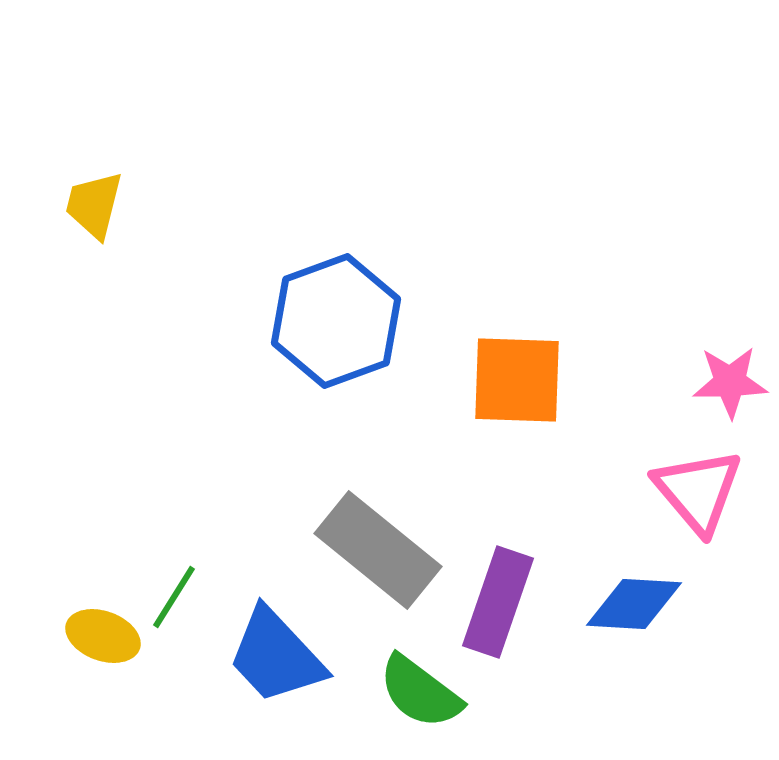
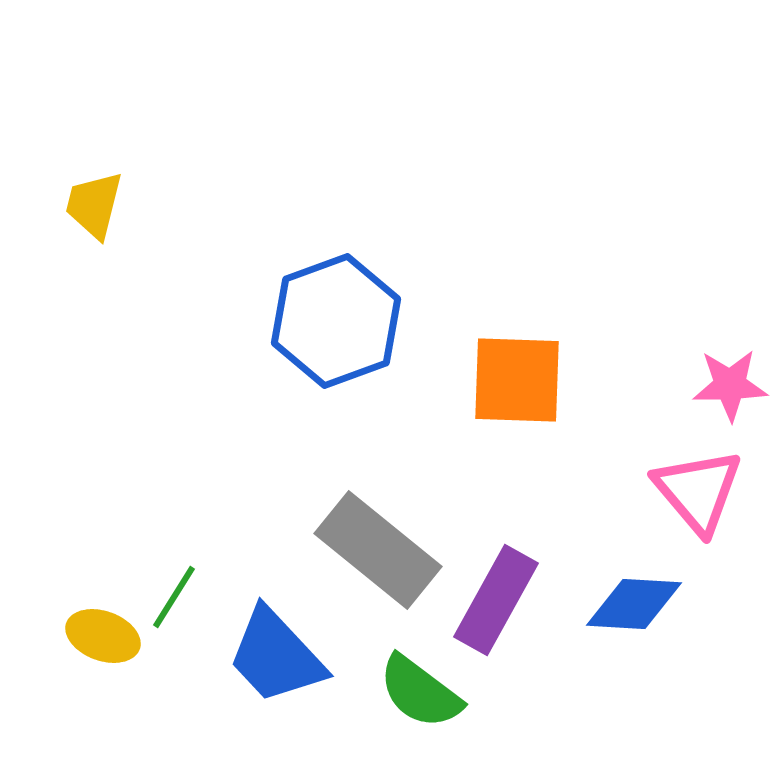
pink star: moved 3 px down
purple rectangle: moved 2 px left, 2 px up; rotated 10 degrees clockwise
